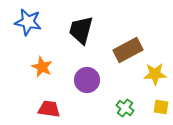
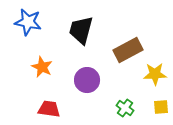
yellow square: rotated 14 degrees counterclockwise
